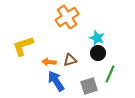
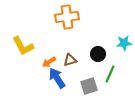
orange cross: rotated 25 degrees clockwise
cyan star: moved 27 px right, 5 px down; rotated 28 degrees counterclockwise
yellow L-shape: rotated 100 degrees counterclockwise
black circle: moved 1 px down
orange arrow: rotated 40 degrees counterclockwise
blue arrow: moved 1 px right, 3 px up
